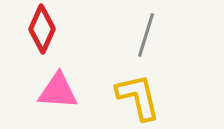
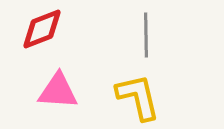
red diamond: rotated 45 degrees clockwise
gray line: rotated 18 degrees counterclockwise
